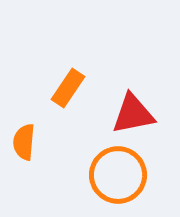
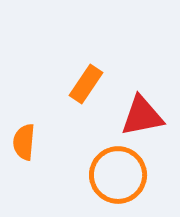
orange rectangle: moved 18 px right, 4 px up
red triangle: moved 9 px right, 2 px down
